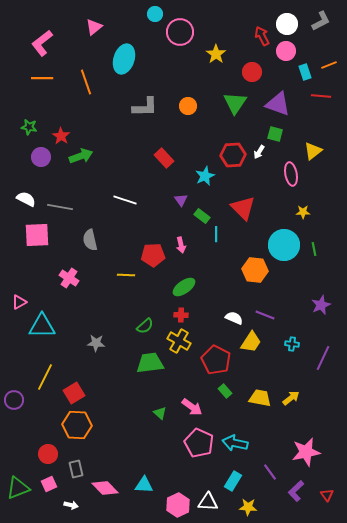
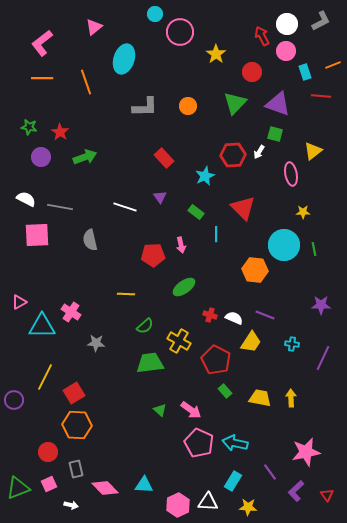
orange line at (329, 65): moved 4 px right
green triangle at (235, 103): rotated 10 degrees clockwise
red star at (61, 136): moved 1 px left, 4 px up
green arrow at (81, 156): moved 4 px right, 1 px down
white line at (125, 200): moved 7 px down
purple triangle at (181, 200): moved 21 px left, 3 px up
green rectangle at (202, 216): moved 6 px left, 4 px up
yellow line at (126, 275): moved 19 px down
pink cross at (69, 278): moved 2 px right, 34 px down
purple star at (321, 305): rotated 24 degrees clockwise
red cross at (181, 315): moved 29 px right; rotated 16 degrees clockwise
yellow arrow at (291, 398): rotated 54 degrees counterclockwise
pink arrow at (192, 407): moved 1 px left, 3 px down
green triangle at (160, 413): moved 3 px up
red circle at (48, 454): moved 2 px up
